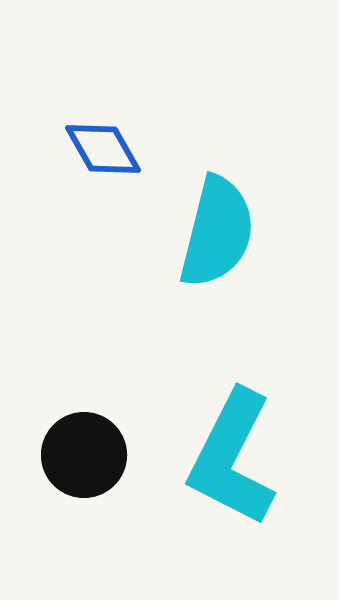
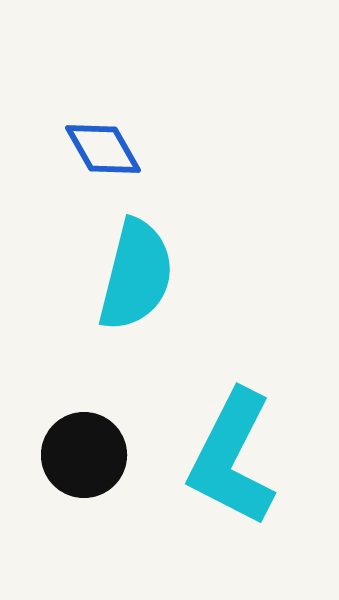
cyan semicircle: moved 81 px left, 43 px down
